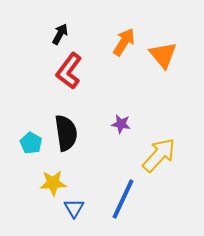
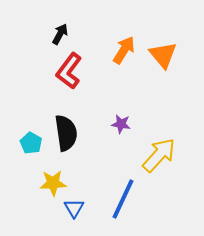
orange arrow: moved 8 px down
